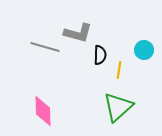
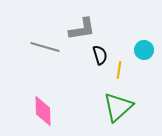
gray L-shape: moved 4 px right, 4 px up; rotated 24 degrees counterclockwise
black semicircle: rotated 18 degrees counterclockwise
